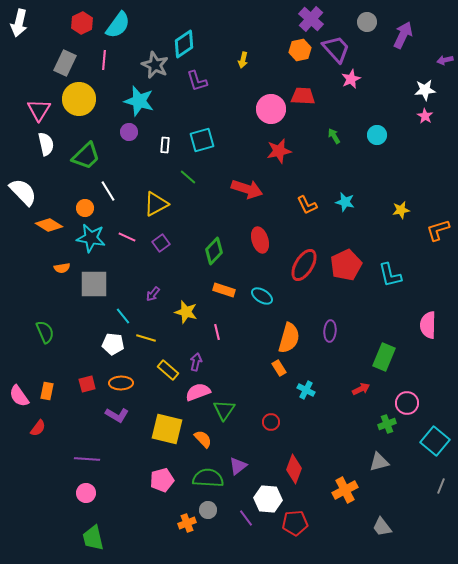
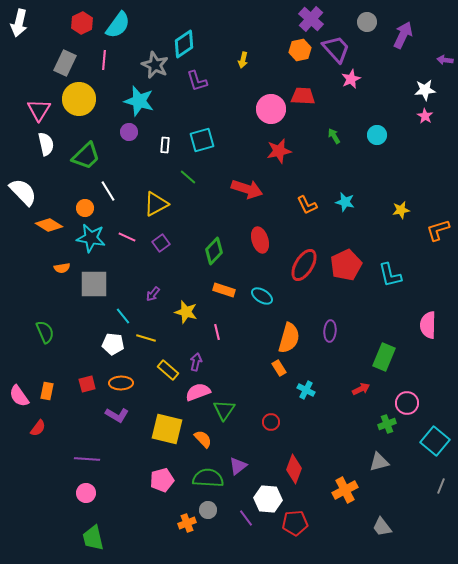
purple arrow at (445, 60): rotated 21 degrees clockwise
